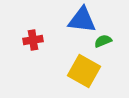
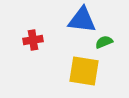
green semicircle: moved 1 px right, 1 px down
yellow square: rotated 20 degrees counterclockwise
